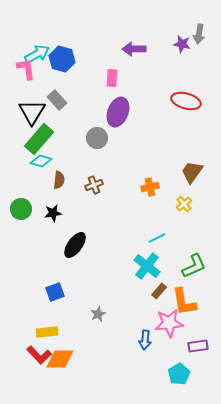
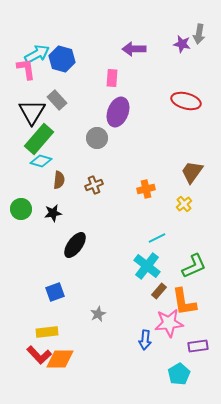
orange cross: moved 4 px left, 2 px down
